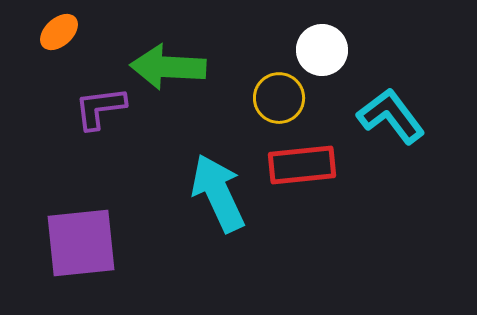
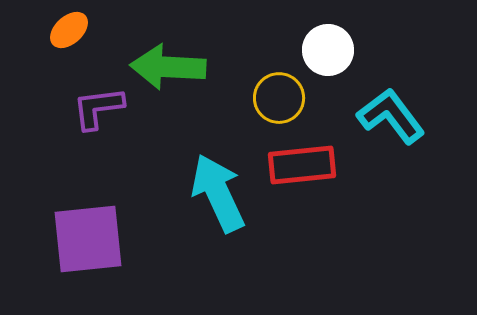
orange ellipse: moved 10 px right, 2 px up
white circle: moved 6 px right
purple L-shape: moved 2 px left
purple square: moved 7 px right, 4 px up
